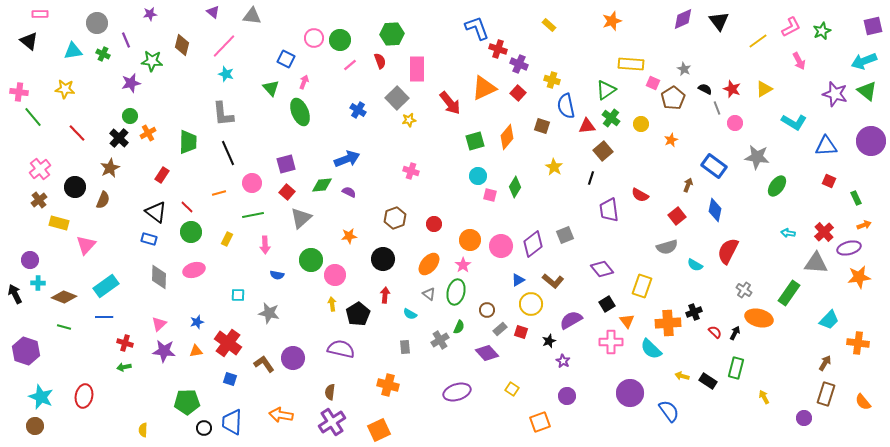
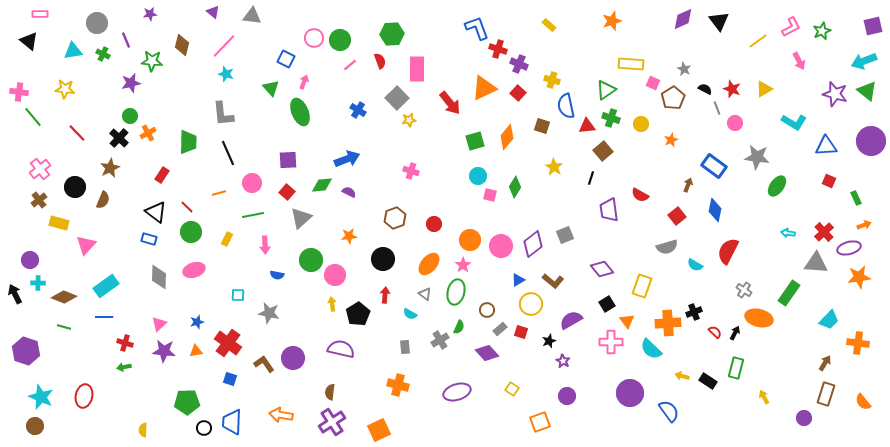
green cross at (611, 118): rotated 18 degrees counterclockwise
purple square at (286, 164): moved 2 px right, 4 px up; rotated 12 degrees clockwise
gray triangle at (429, 294): moved 4 px left
orange cross at (388, 385): moved 10 px right
